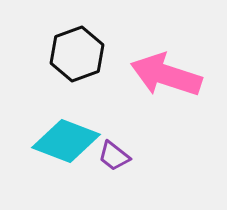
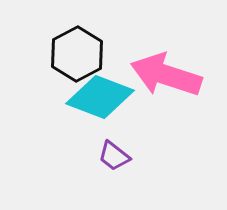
black hexagon: rotated 8 degrees counterclockwise
cyan diamond: moved 34 px right, 44 px up
